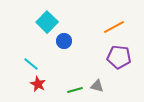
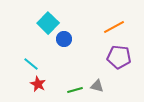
cyan square: moved 1 px right, 1 px down
blue circle: moved 2 px up
